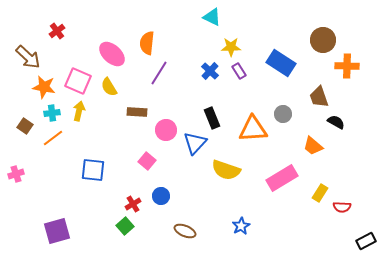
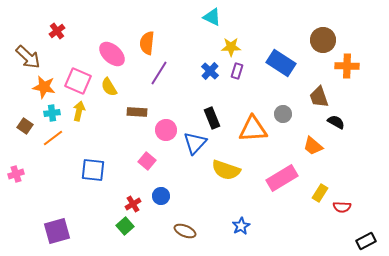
purple rectangle at (239, 71): moved 2 px left; rotated 49 degrees clockwise
